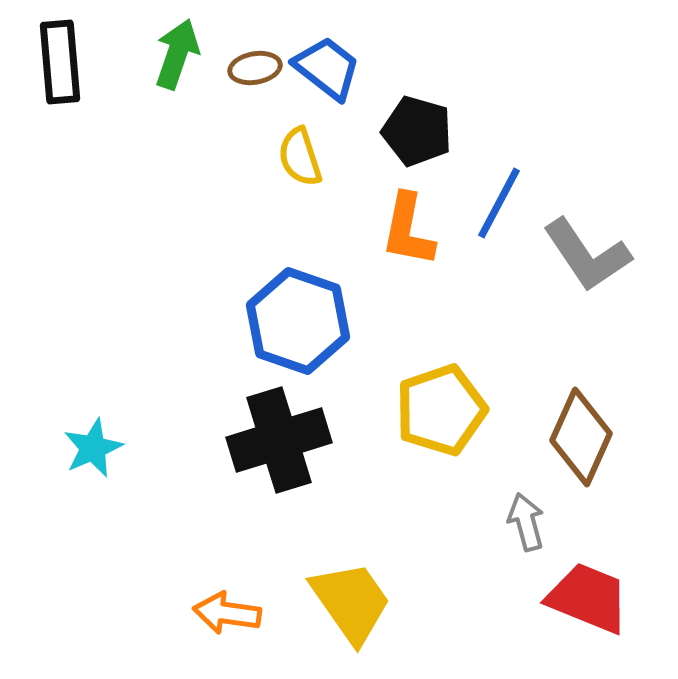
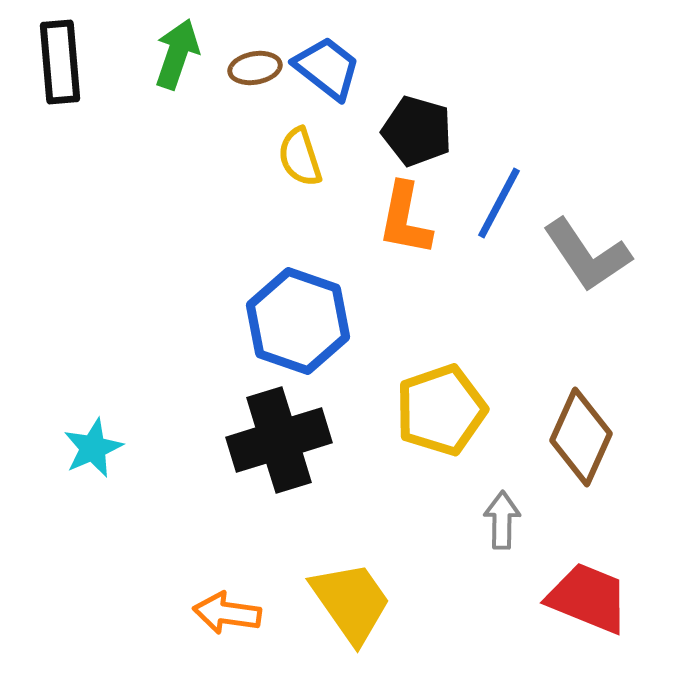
orange L-shape: moved 3 px left, 11 px up
gray arrow: moved 24 px left, 2 px up; rotated 16 degrees clockwise
